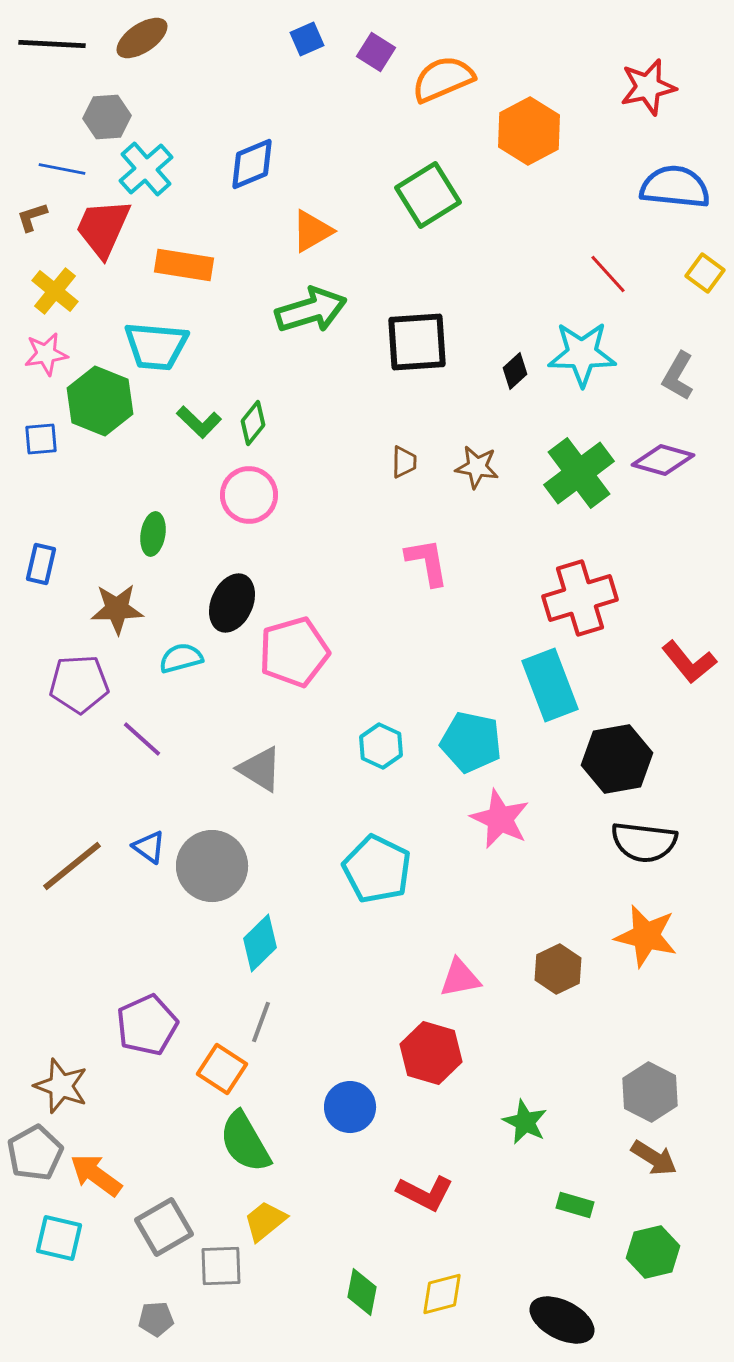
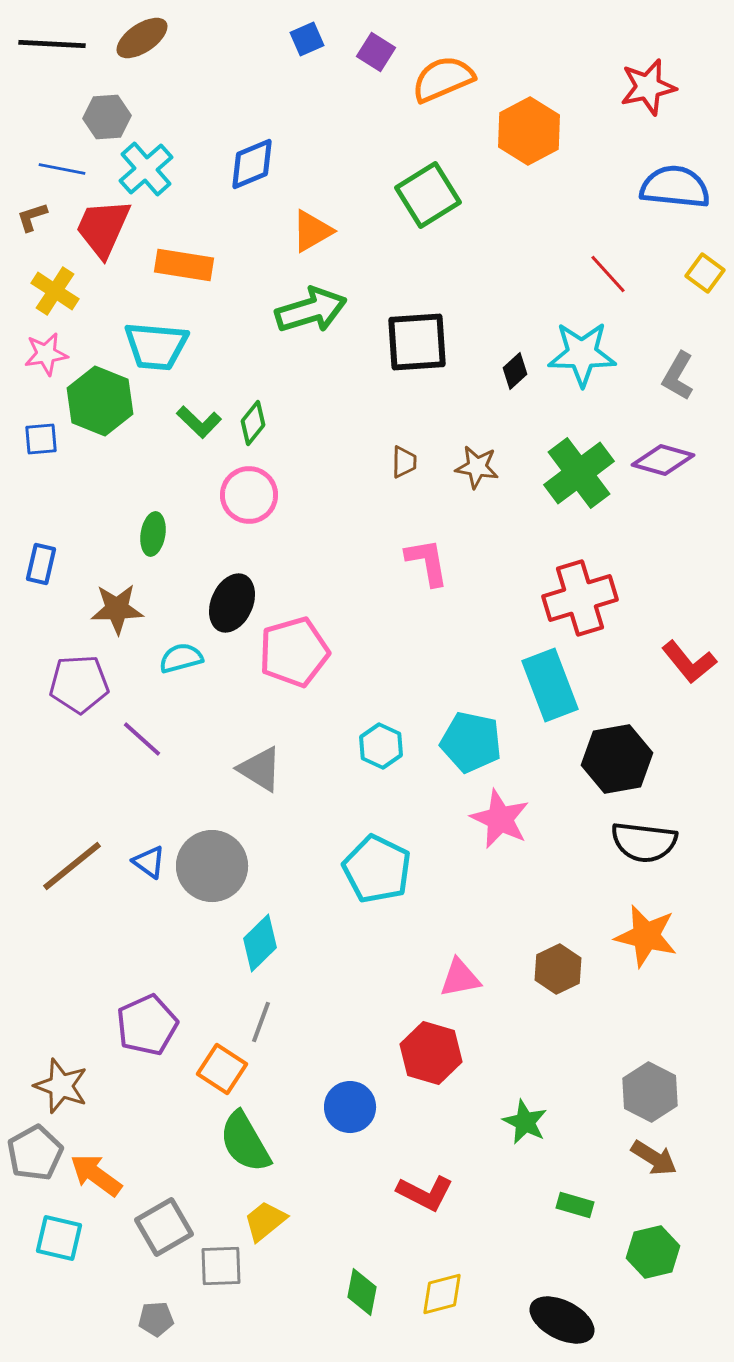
yellow cross at (55, 291): rotated 6 degrees counterclockwise
blue triangle at (149, 847): moved 15 px down
